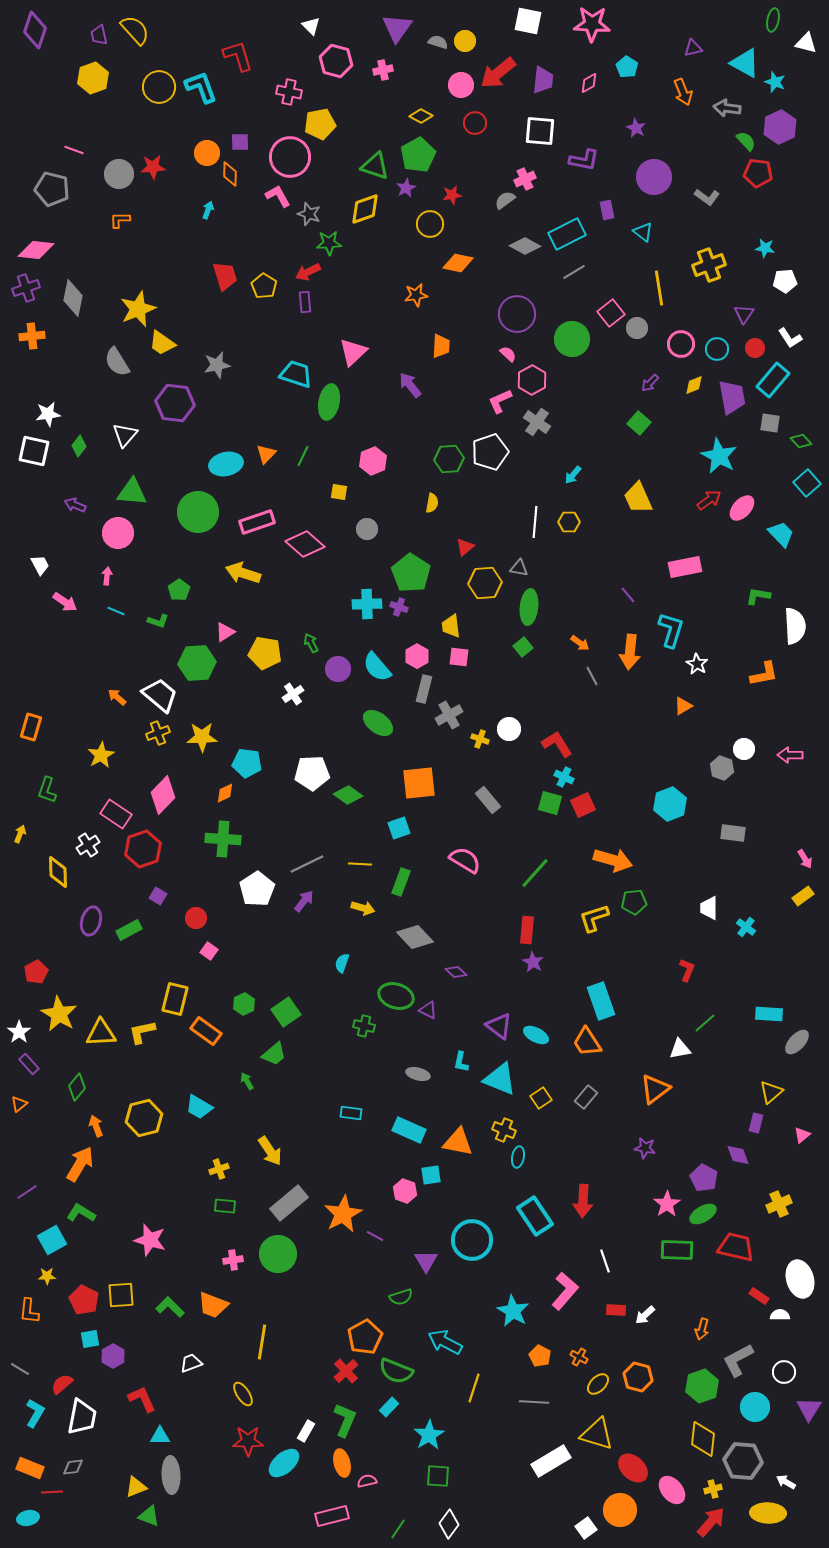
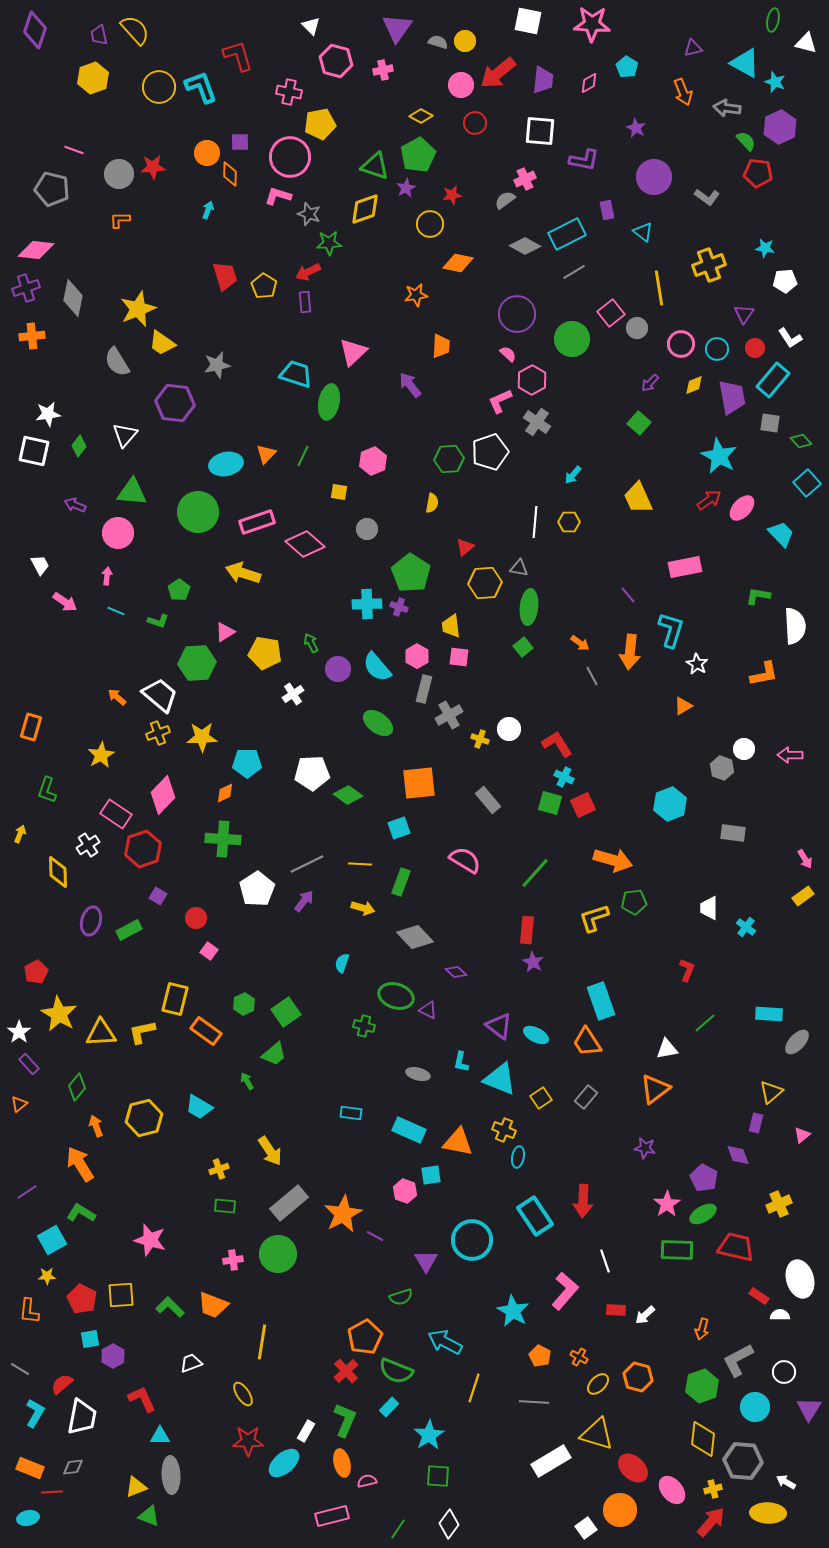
pink L-shape at (278, 196): rotated 44 degrees counterclockwise
cyan pentagon at (247, 763): rotated 8 degrees counterclockwise
white triangle at (680, 1049): moved 13 px left
orange arrow at (80, 1164): rotated 63 degrees counterclockwise
red pentagon at (84, 1300): moved 2 px left, 1 px up
